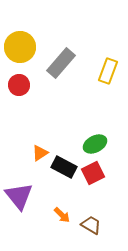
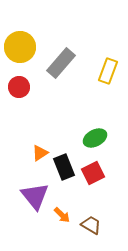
red circle: moved 2 px down
green ellipse: moved 6 px up
black rectangle: rotated 40 degrees clockwise
purple triangle: moved 16 px right
